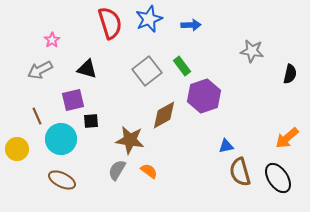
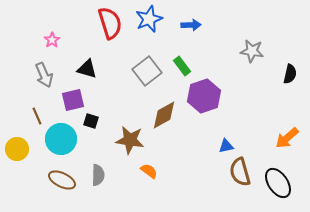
gray arrow: moved 4 px right, 5 px down; rotated 85 degrees counterclockwise
black square: rotated 21 degrees clockwise
gray semicircle: moved 19 px left, 5 px down; rotated 150 degrees clockwise
black ellipse: moved 5 px down
